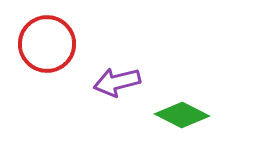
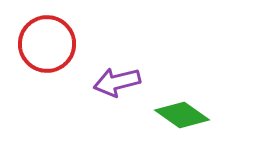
green diamond: rotated 8 degrees clockwise
